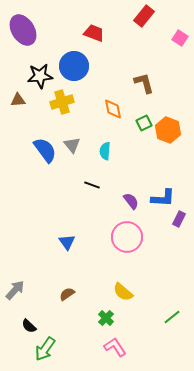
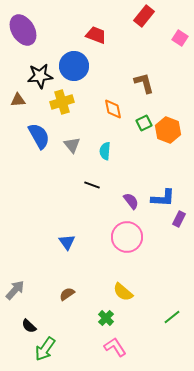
red trapezoid: moved 2 px right, 2 px down
blue semicircle: moved 6 px left, 14 px up; rotated 8 degrees clockwise
